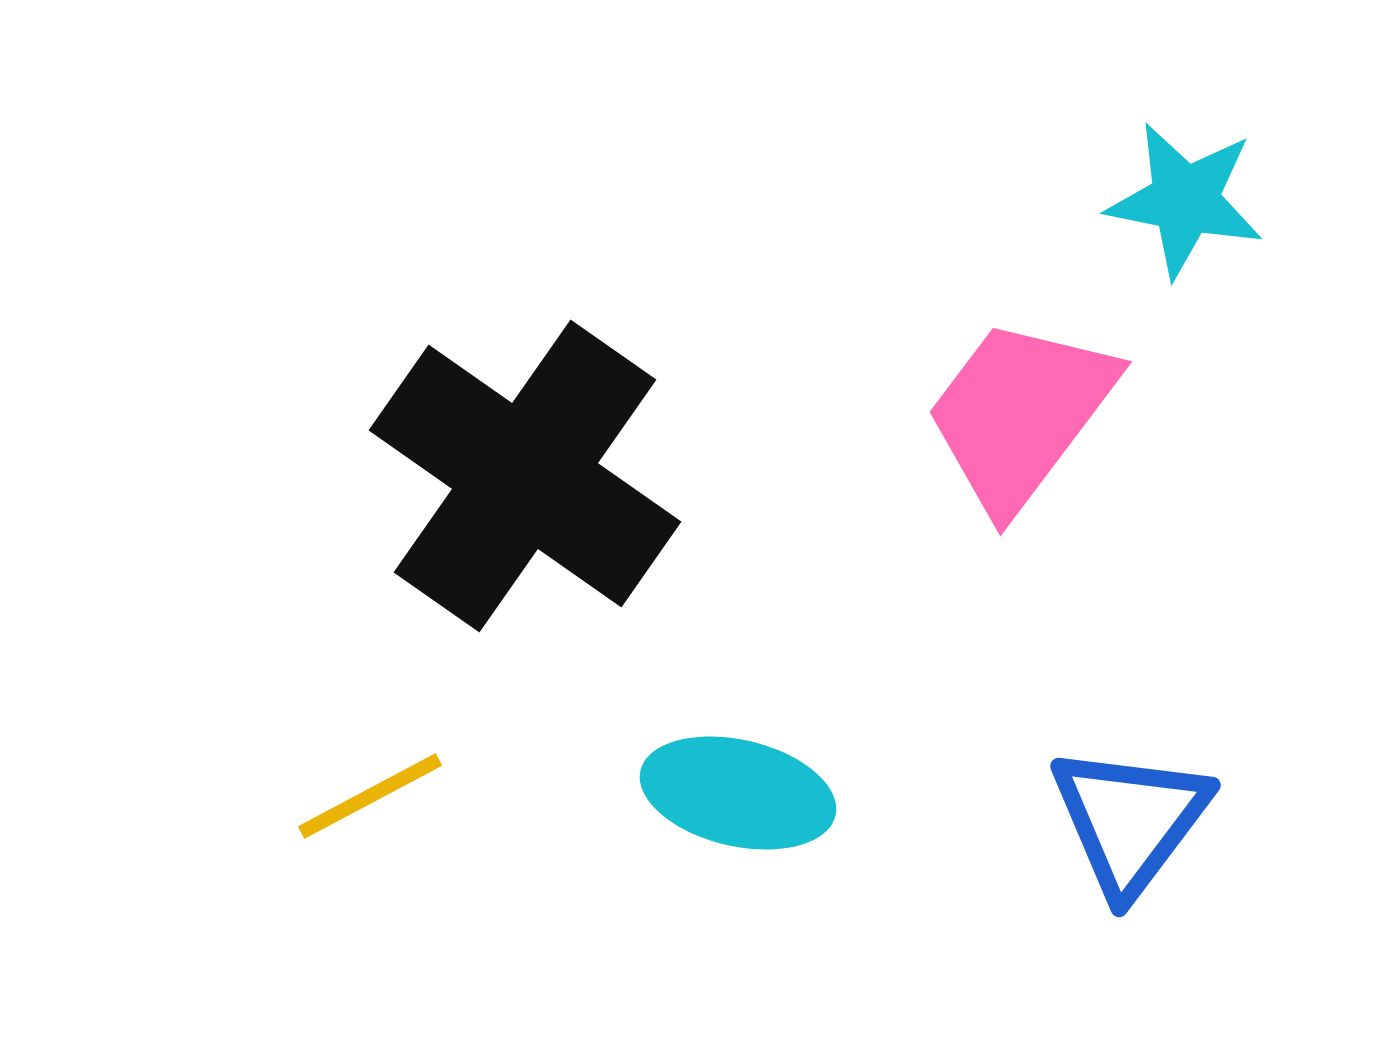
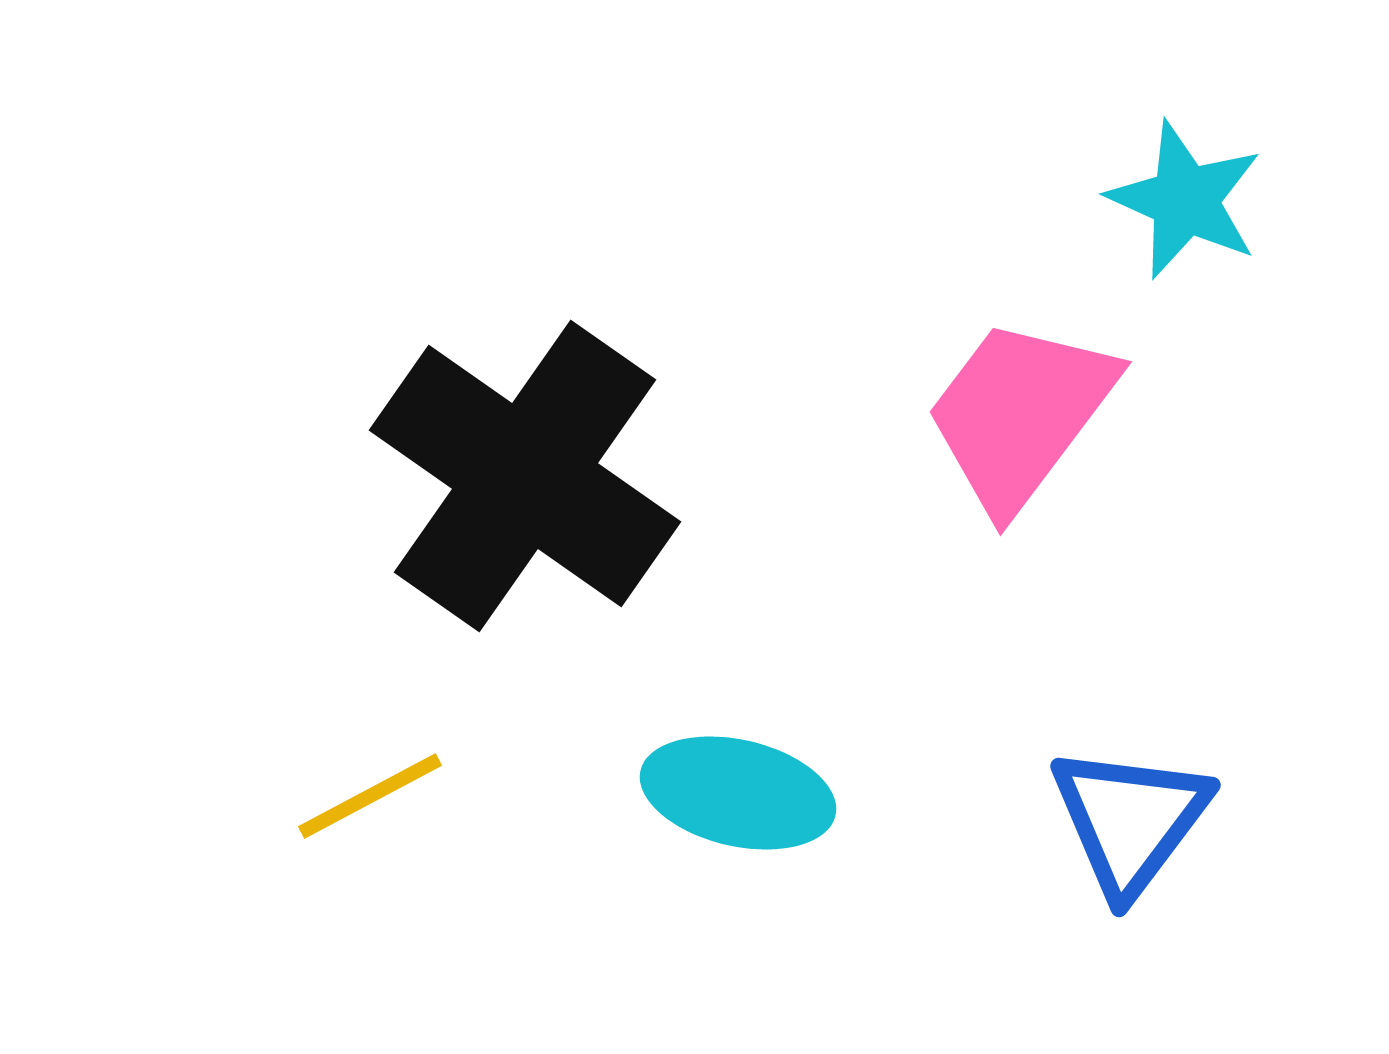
cyan star: rotated 13 degrees clockwise
